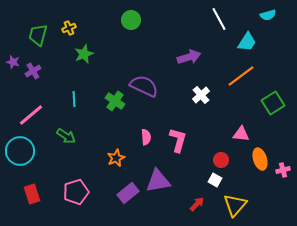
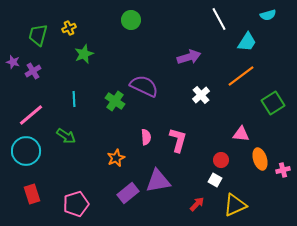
cyan circle: moved 6 px right
pink pentagon: moved 12 px down
yellow triangle: rotated 25 degrees clockwise
